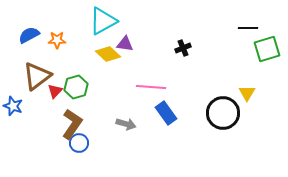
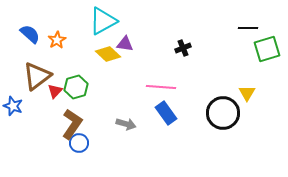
blue semicircle: moved 1 px right, 1 px up; rotated 70 degrees clockwise
orange star: rotated 30 degrees counterclockwise
pink line: moved 10 px right
